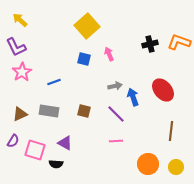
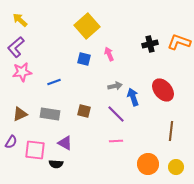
purple L-shape: rotated 75 degrees clockwise
pink star: rotated 24 degrees clockwise
gray rectangle: moved 1 px right, 3 px down
purple semicircle: moved 2 px left, 1 px down
pink square: rotated 10 degrees counterclockwise
